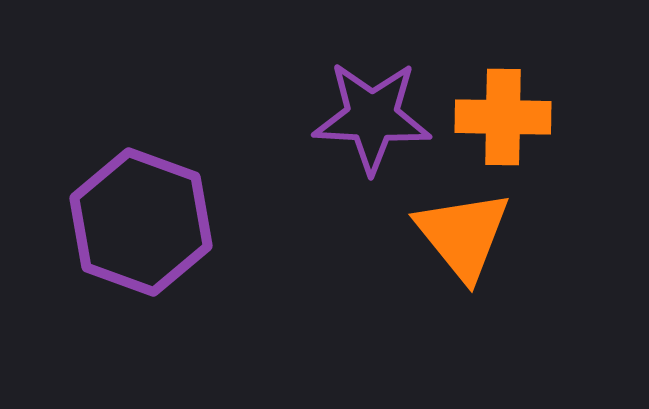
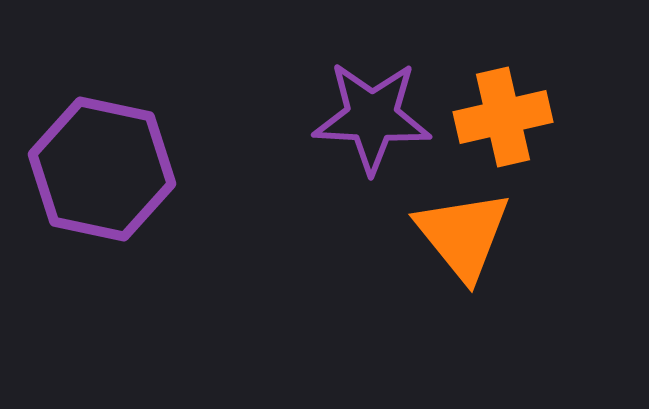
orange cross: rotated 14 degrees counterclockwise
purple hexagon: moved 39 px left, 53 px up; rotated 8 degrees counterclockwise
